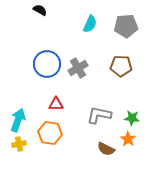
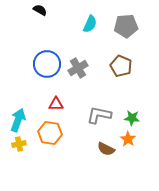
brown pentagon: rotated 20 degrees clockwise
